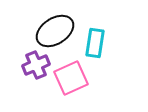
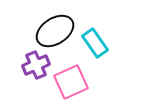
cyan rectangle: rotated 44 degrees counterclockwise
pink square: moved 4 px down
